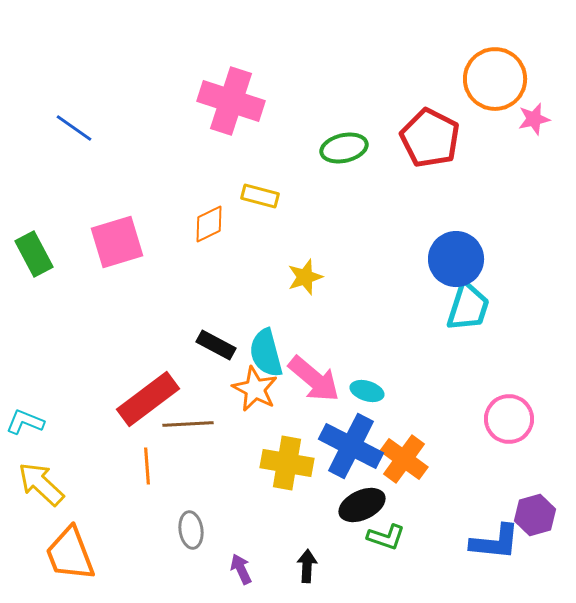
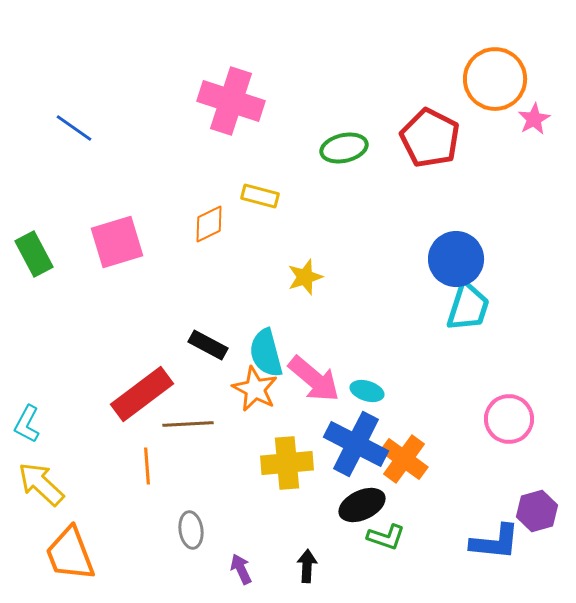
pink star: rotated 16 degrees counterclockwise
black rectangle: moved 8 px left
red rectangle: moved 6 px left, 5 px up
cyan L-shape: moved 2 px right, 2 px down; rotated 84 degrees counterclockwise
blue cross: moved 5 px right, 2 px up
yellow cross: rotated 15 degrees counterclockwise
purple hexagon: moved 2 px right, 4 px up
